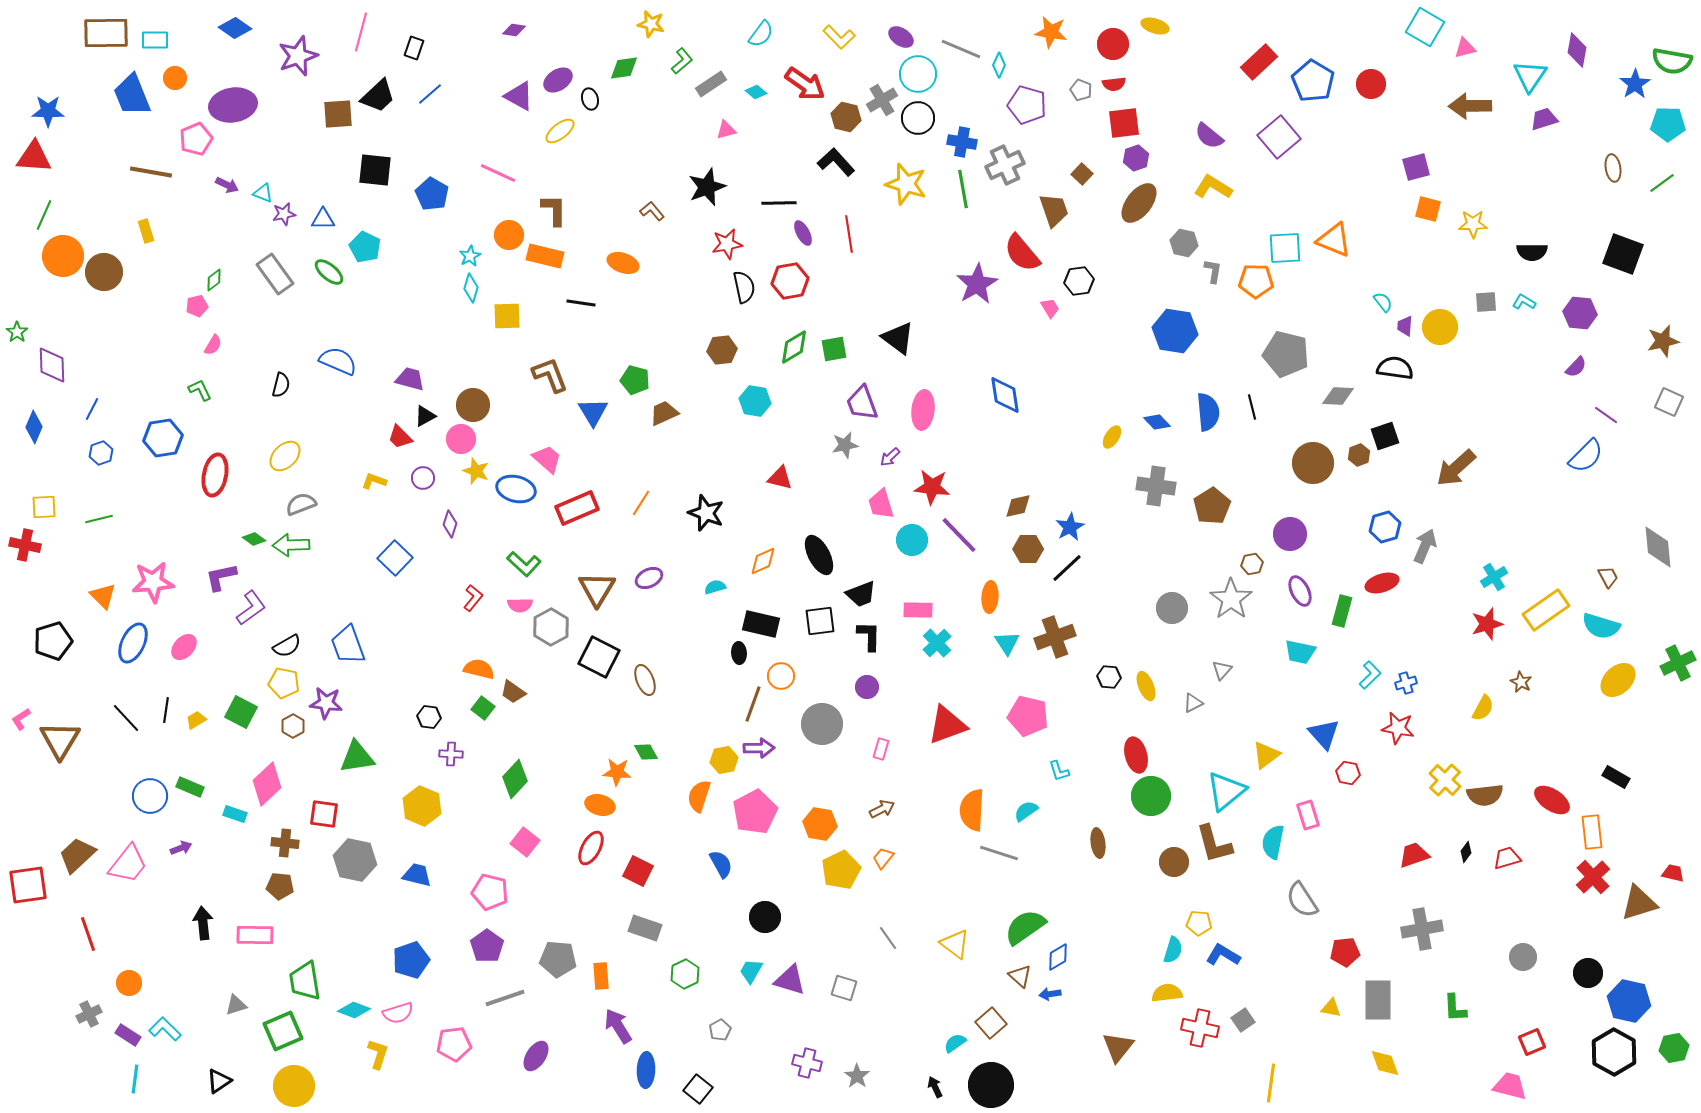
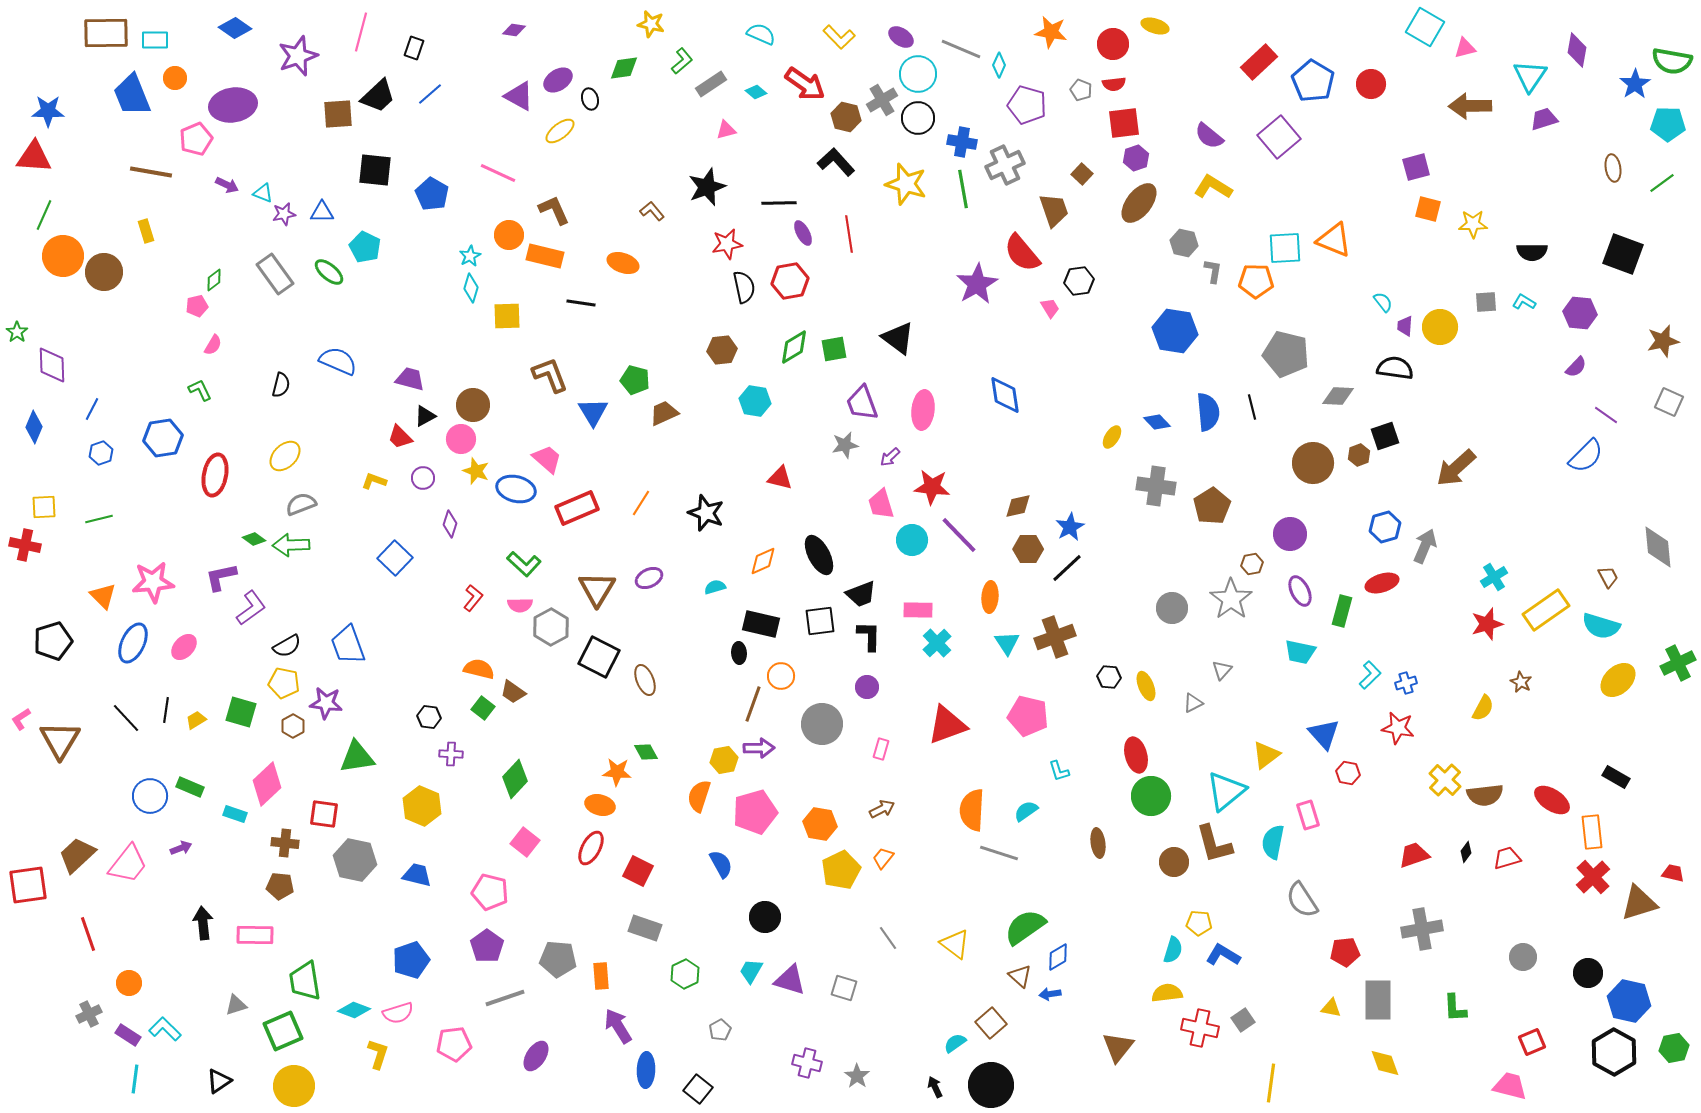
cyan semicircle at (761, 34): rotated 104 degrees counterclockwise
brown L-shape at (554, 210): rotated 24 degrees counterclockwise
blue triangle at (323, 219): moved 1 px left, 7 px up
green square at (241, 712): rotated 12 degrees counterclockwise
pink pentagon at (755, 812): rotated 12 degrees clockwise
